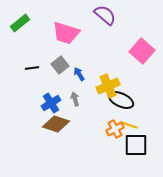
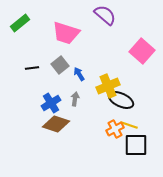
gray arrow: rotated 24 degrees clockwise
